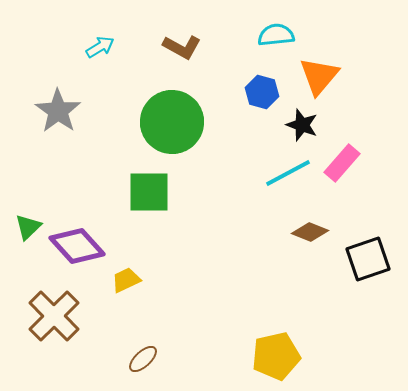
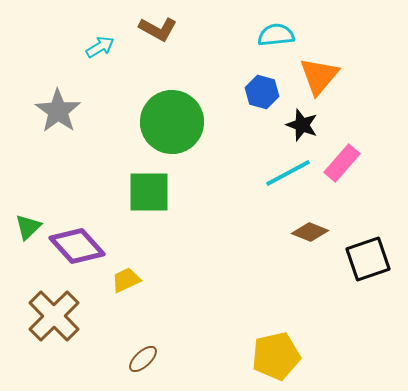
brown L-shape: moved 24 px left, 18 px up
